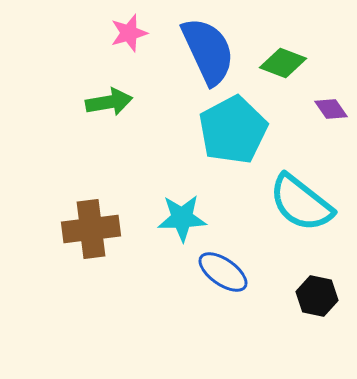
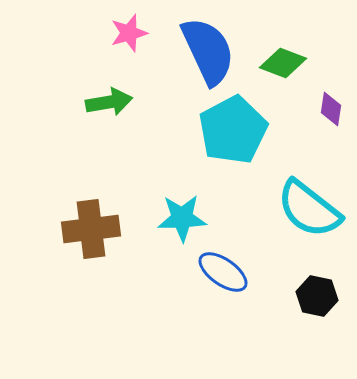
purple diamond: rotated 44 degrees clockwise
cyan semicircle: moved 8 px right, 6 px down
